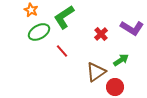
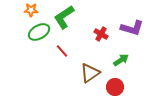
orange star: rotated 24 degrees counterclockwise
purple L-shape: rotated 15 degrees counterclockwise
red cross: rotated 16 degrees counterclockwise
brown triangle: moved 6 px left, 1 px down
